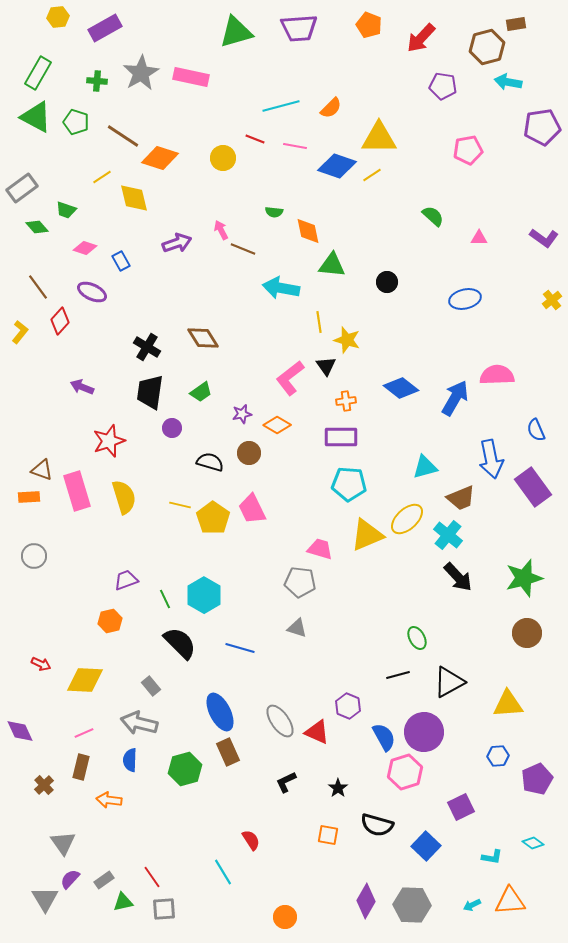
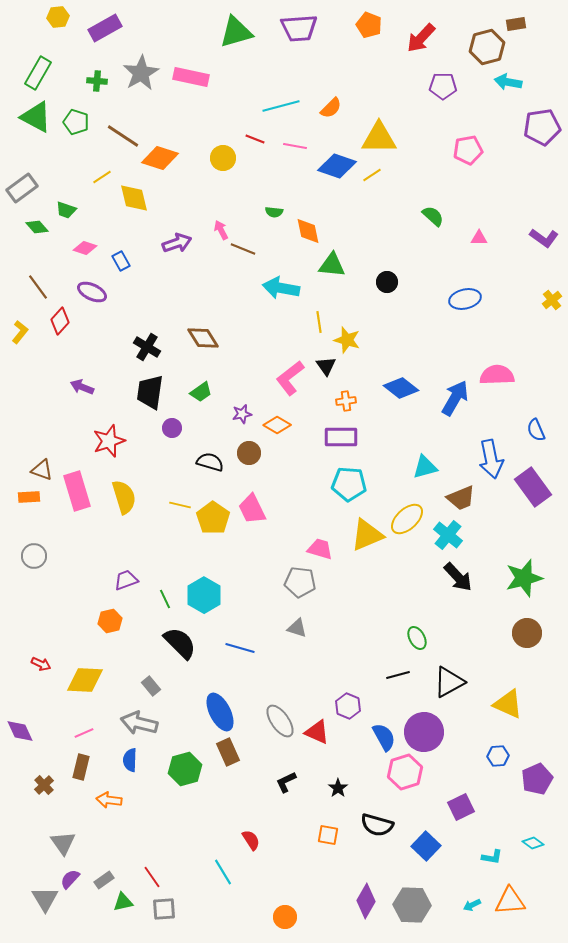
purple pentagon at (443, 86): rotated 8 degrees counterclockwise
yellow triangle at (508, 704): rotated 28 degrees clockwise
